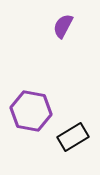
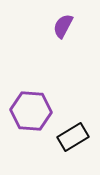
purple hexagon: rotated 6 degrees counterclockwise
